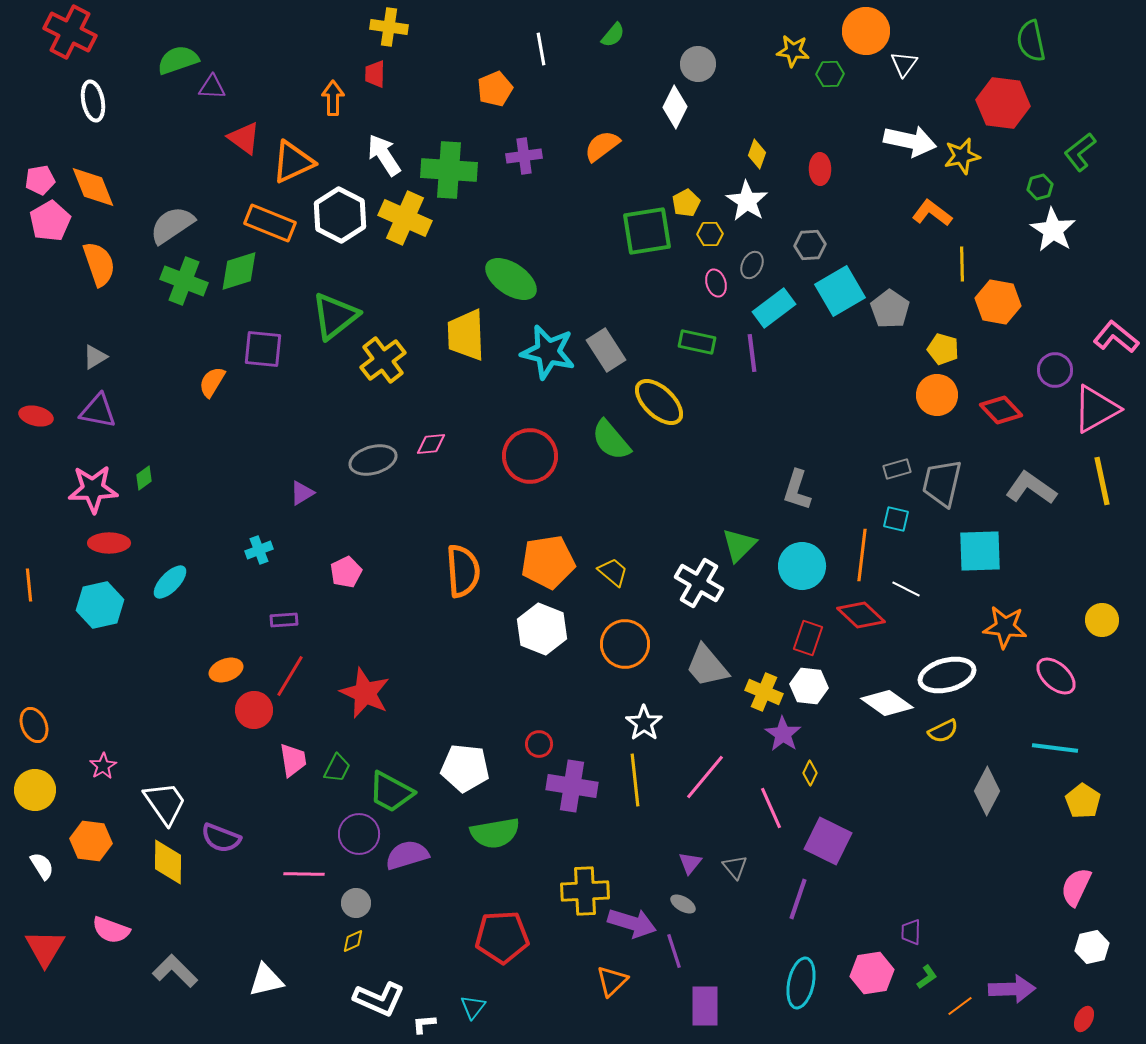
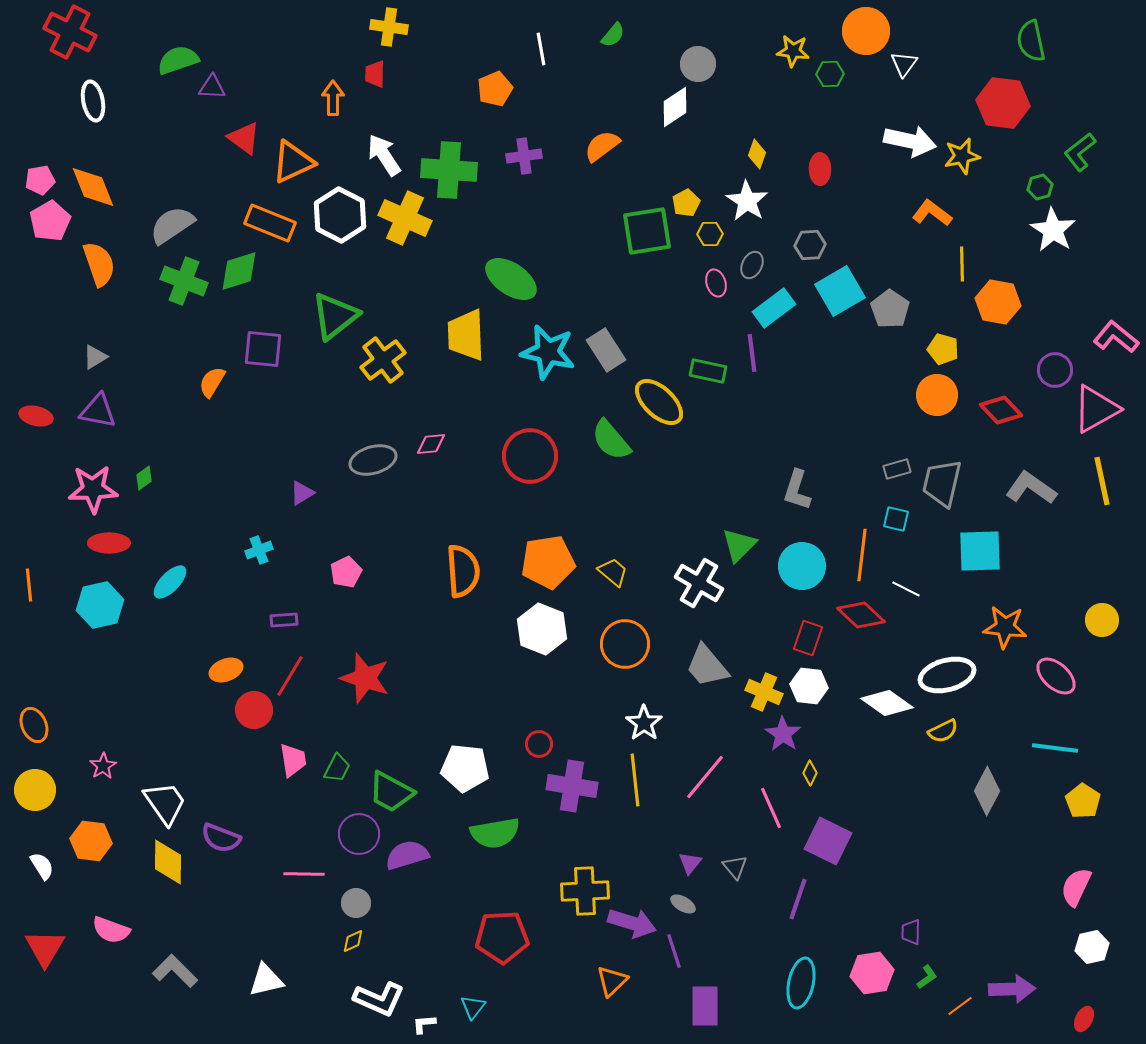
white diamond at (675, 107): rotated 30 degrees clockwise
green rectangle at (697, 342): moved 11 px right, 29 px down
red star at (365, 693): moved 15 px up; rotated 6 degrees counterclockwise
